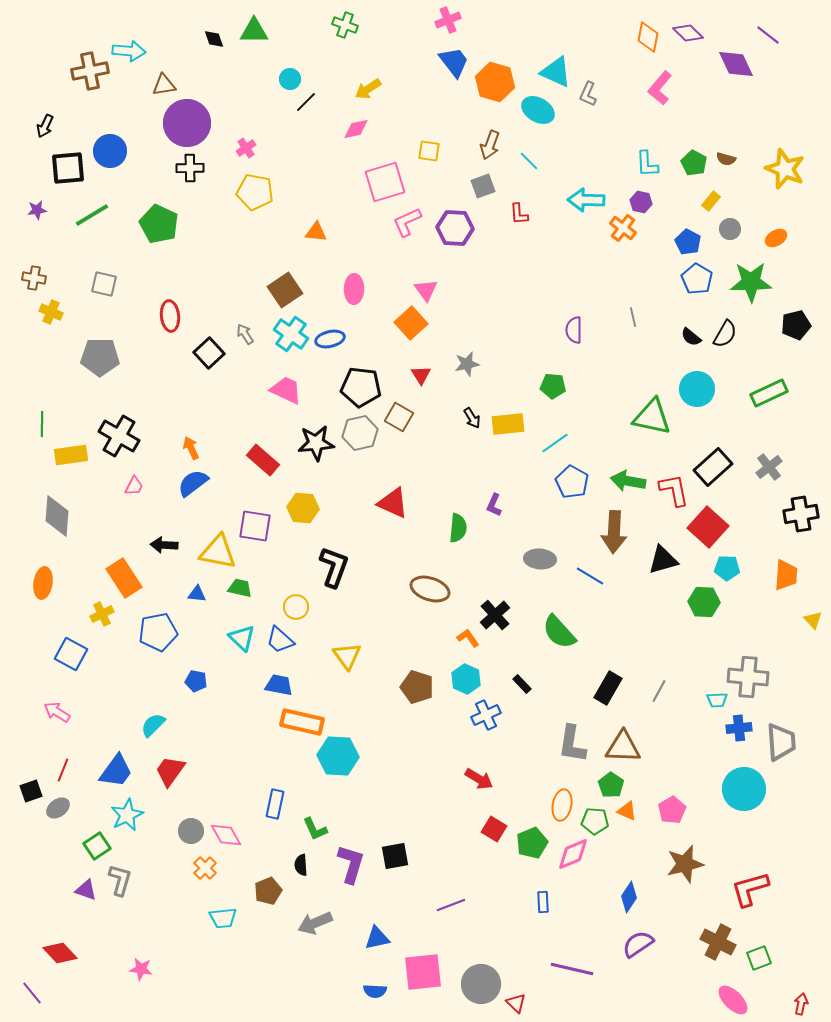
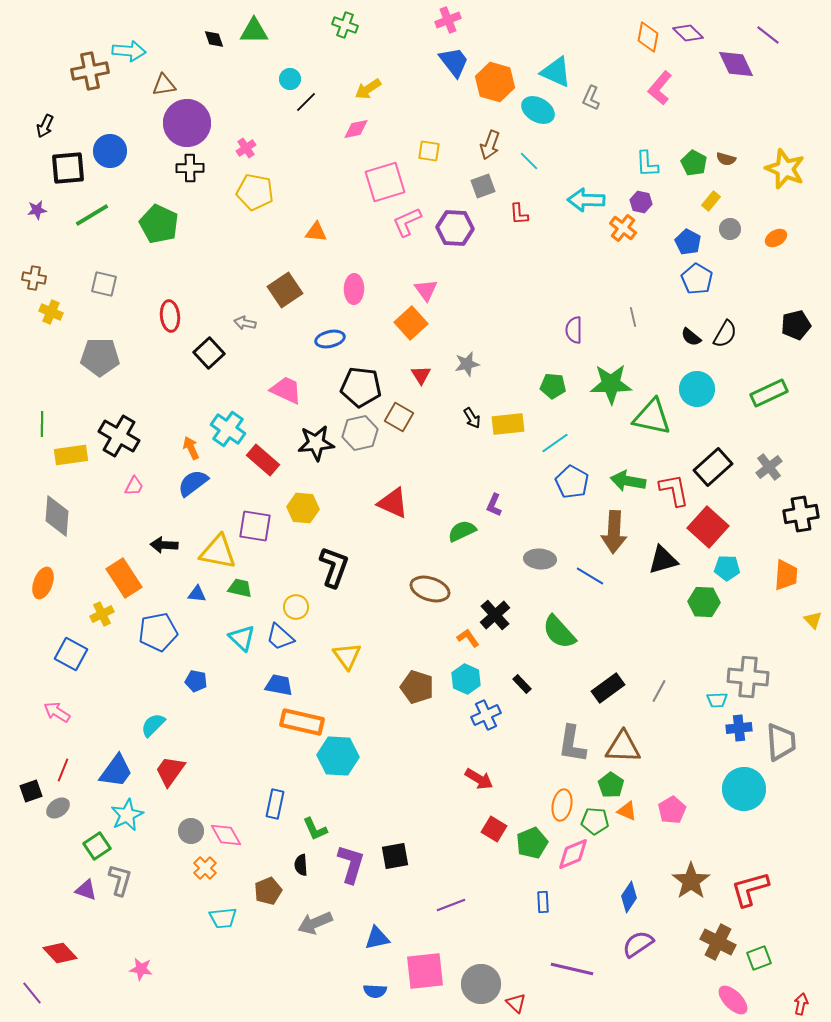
gray L-shape at (588, 94): moved 3 px right, 4 px down
green star at (751, 282): moved 140 px left, 102 px down
gray arrow at (245, 334): moved 11 px up; rotated 45 degrees counterclockwise
cyan cross at (291, 334): moved 63 px left, 95 px down
green semicircle at (458, 528): moved 4 px right, 3 px down; rotated 120 degrees counterclockwise
orange ellipse at (43, 583): rotated 12 degrees clockwise
blue trapezoid at (280, 640): moved 3 px up
black rectangle at (608, 688): rotated 24 degrees clockwise
brown star at (685, 864): moved 6 px right, 17 px down; rotated 21 degrees counterclockwise
pink square at (423, 972): moved 2 px right, 1 px up
